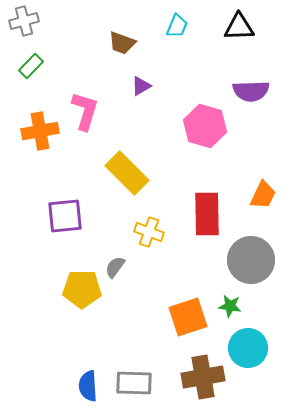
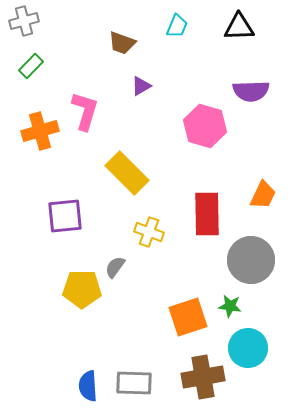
orange cross: rotated 6 degrees counterclockwise
